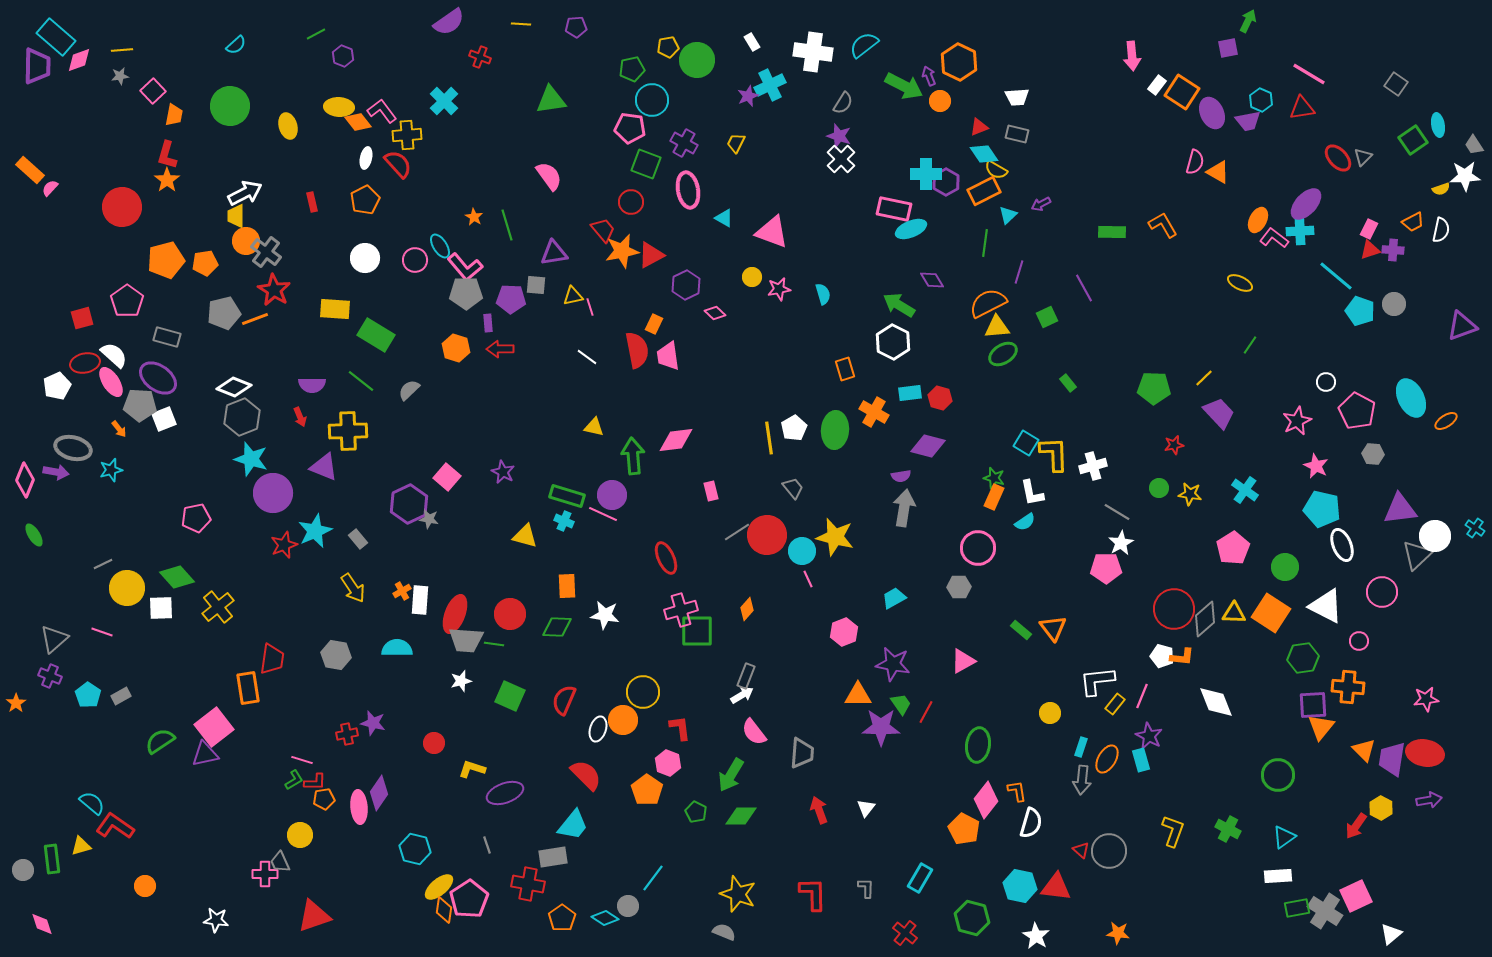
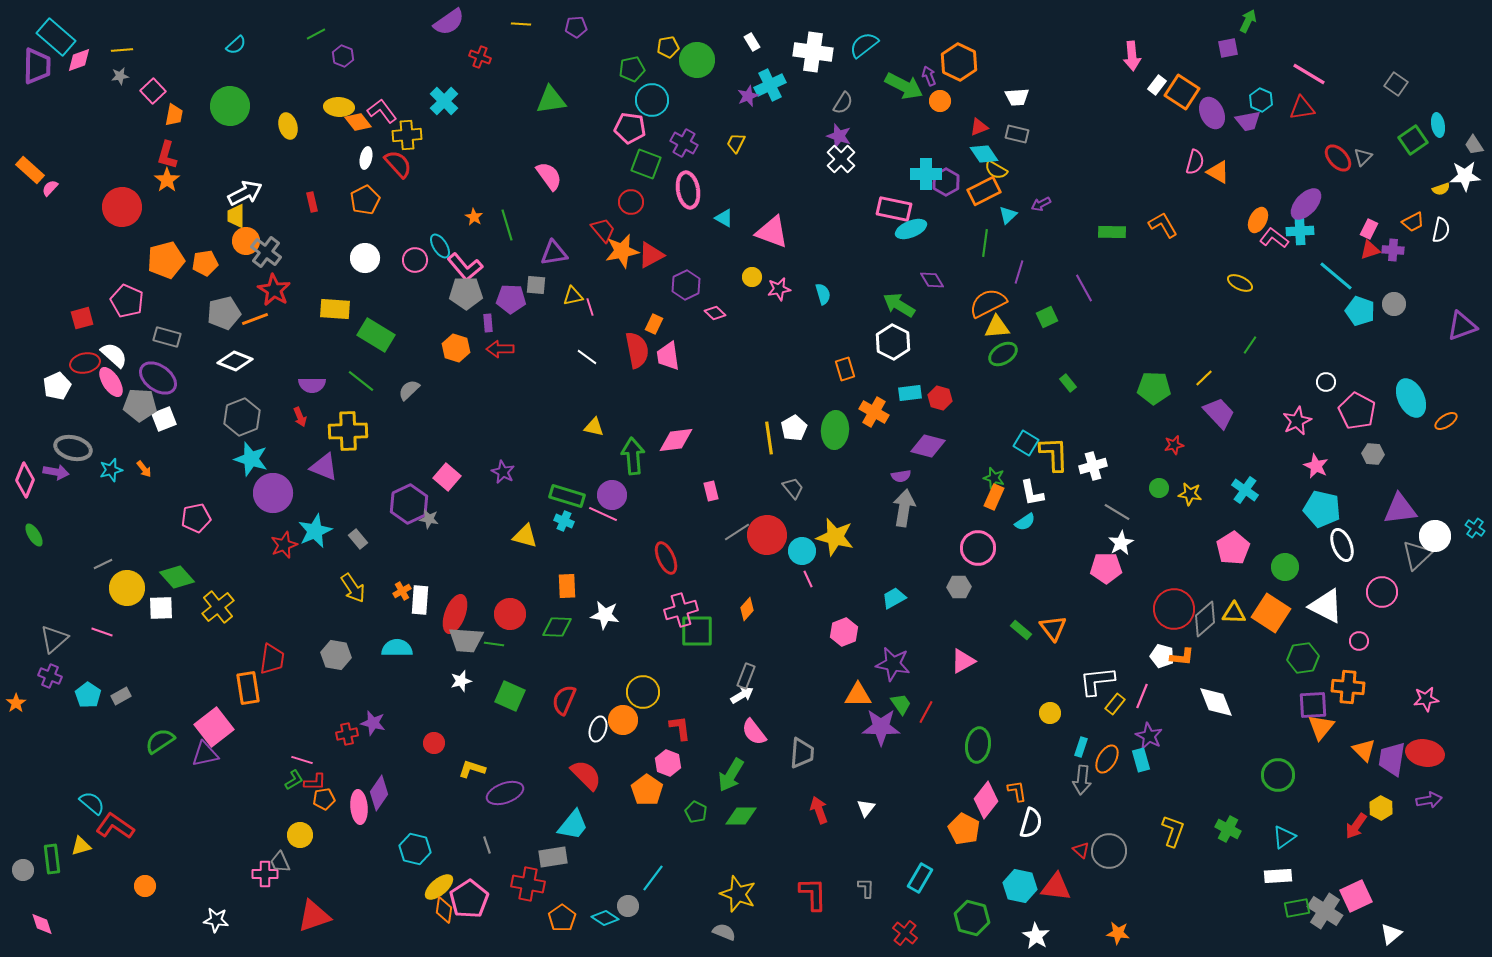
pink pentagon at (127, 301): rotated 12 degrees counterclockwise
white diamond at (234, 387): moved 1 px right, 26 px up
orange arrow at (119, 429): moved 25 px right, 40 px down
